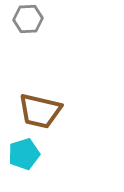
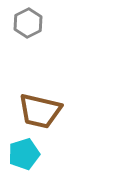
gray hexagon: moved 4 px down; rotated 24 degrees counterclockwise
